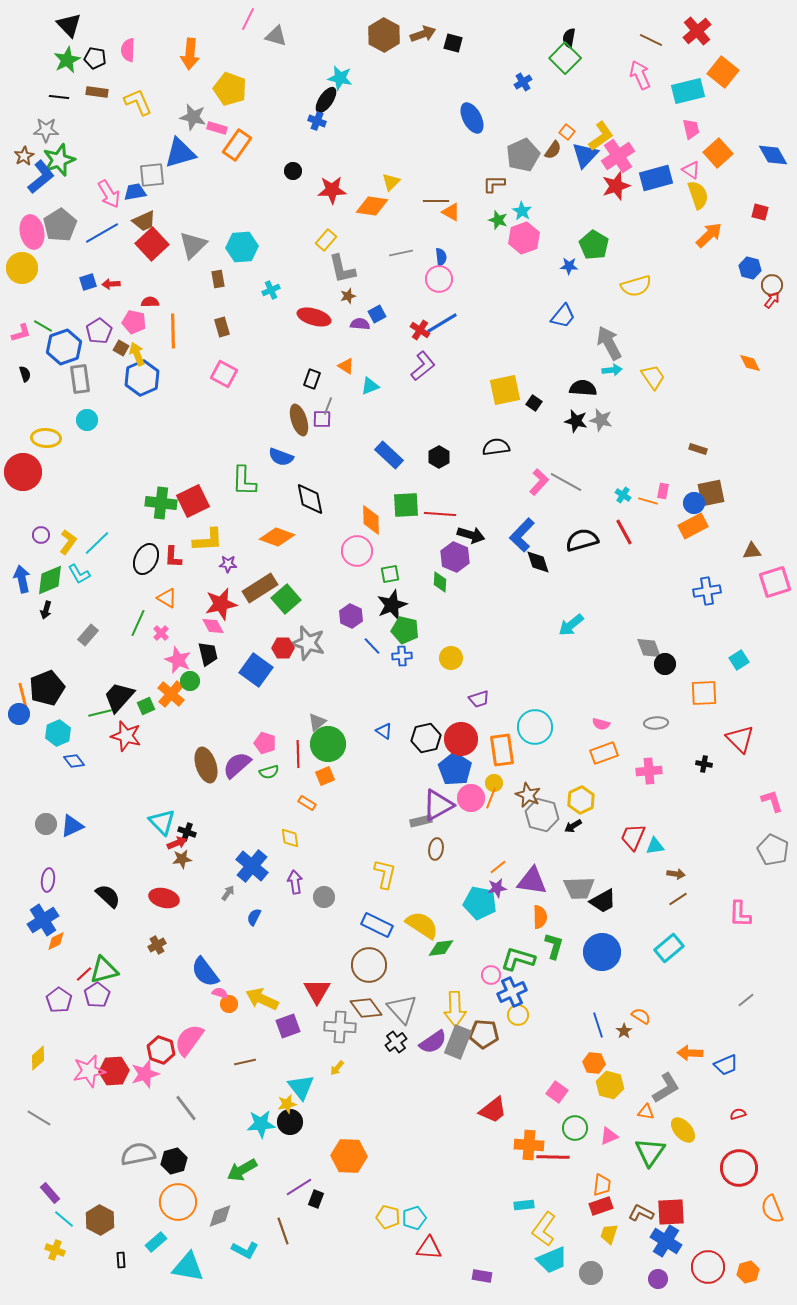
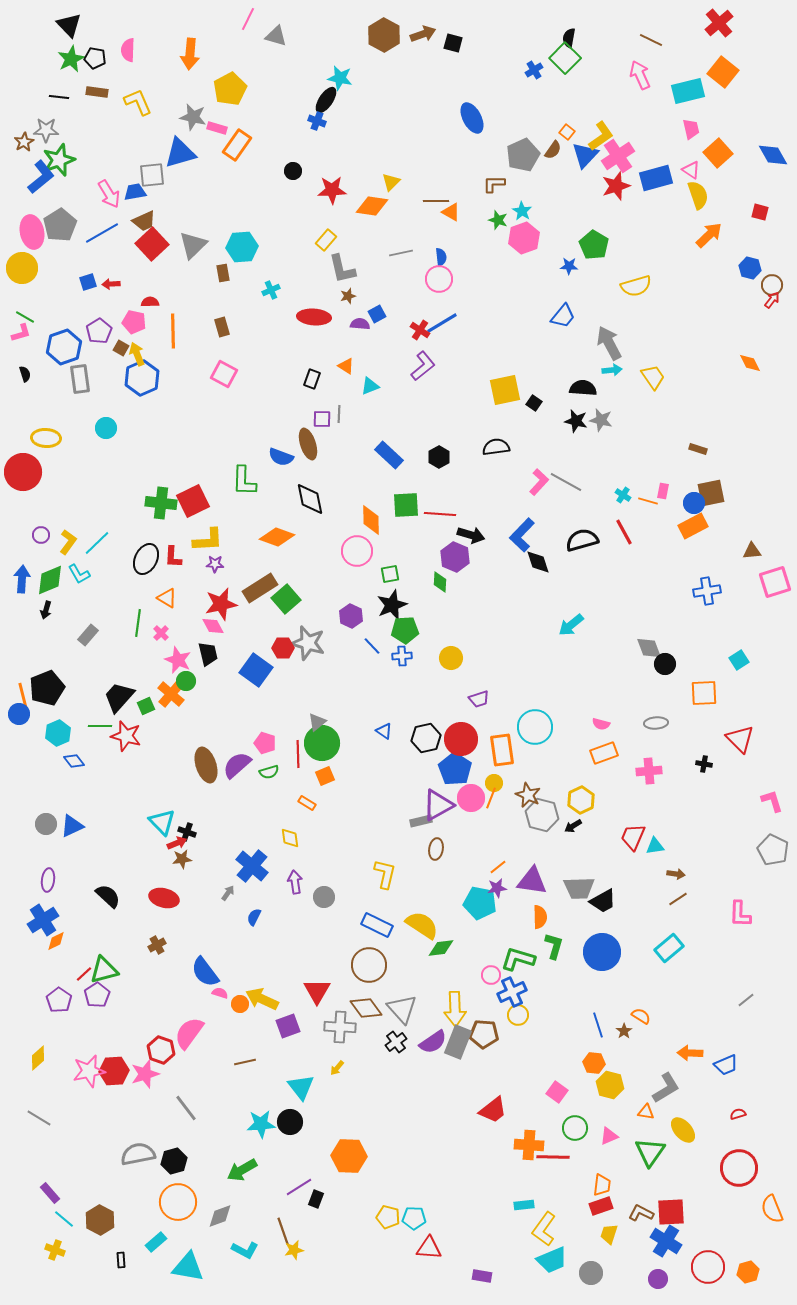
red cross at (697, 31): moved 22 px right, 8 px up
green star at (67, 60): moved 4 px right, 1 px up
blue cross at (523, 82): moved 11 px right, 12 px up
yellow pentagon at (230, 89): rotated 24 degrees clockwise
brown star at (24, 156): moved 14 px up
brown rectangle at (218, 279): moved 5 px right, 6 px up
red ellipse at (314, 317): rotated 12 degrees counterclockwise
green line at (43, 326): moved 18 px left, 9 px up
gray line at (328, 406): moved 11 px right, 8 px down; rotated 18 degrees counterclockwise
cyan circle at (87, 420): moved 19 px right, 8 px down
brown ellipse at (299, 420): moved 9 px right, 24 px down
purple star at (228, 564): moved 13 px left
blue arrow at (22, 579): rotated 16 degrees clockwise
green line at (138, 623): rotated 16 degrees counterclockwise
green pentagon at (405, 630): rotated 16 degrees counterclockwise
green circle at (190, 681): moved 4 px left
green line at (100, 713): moved 13 px down; rotated 15 degrees clockwise
green circle at (328, 744): moved 6 px left, 1 px up
orange circle at (229, 1004): moved 11 px right
pink semicircle at (189, 1040): moved 7 px up
yellow star at (287, 1104): moved 7 px right, 146 px down
cyan pentagon at (414, 1218): rotated 20 degrees clockwise
